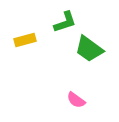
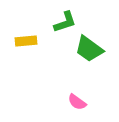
yellow rectangle: moved 1 px right, 1 px down; rotated 10 degrees clockwise
pink semicircle: moved 1 px right, 2 px down
